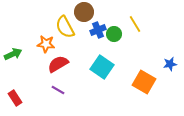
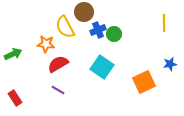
yellow line: moved 29 px right, 1 px up; rotated 30 degrees clockwise
orange square: rotated 35 degrees clockwise
